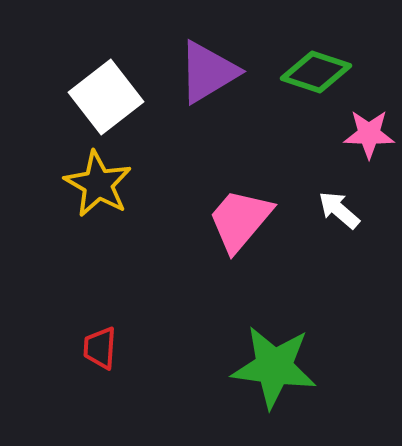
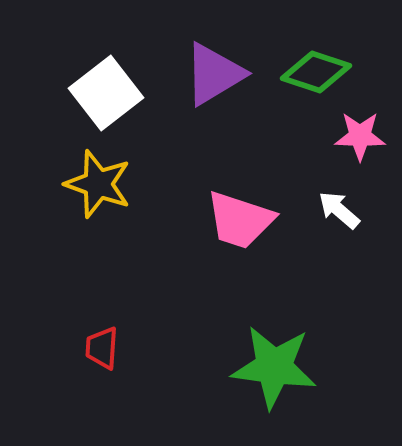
purple triangle: moved 6 px right, 2 px down
white square: moved 4 px up
pink star: moved 9 px left, 2 px down
yellow star: rotated 10 degrees counterclockwise
pink trapezoid: rotated 112 degrees counterclockwise
red trapezoid: moved 2 px right
